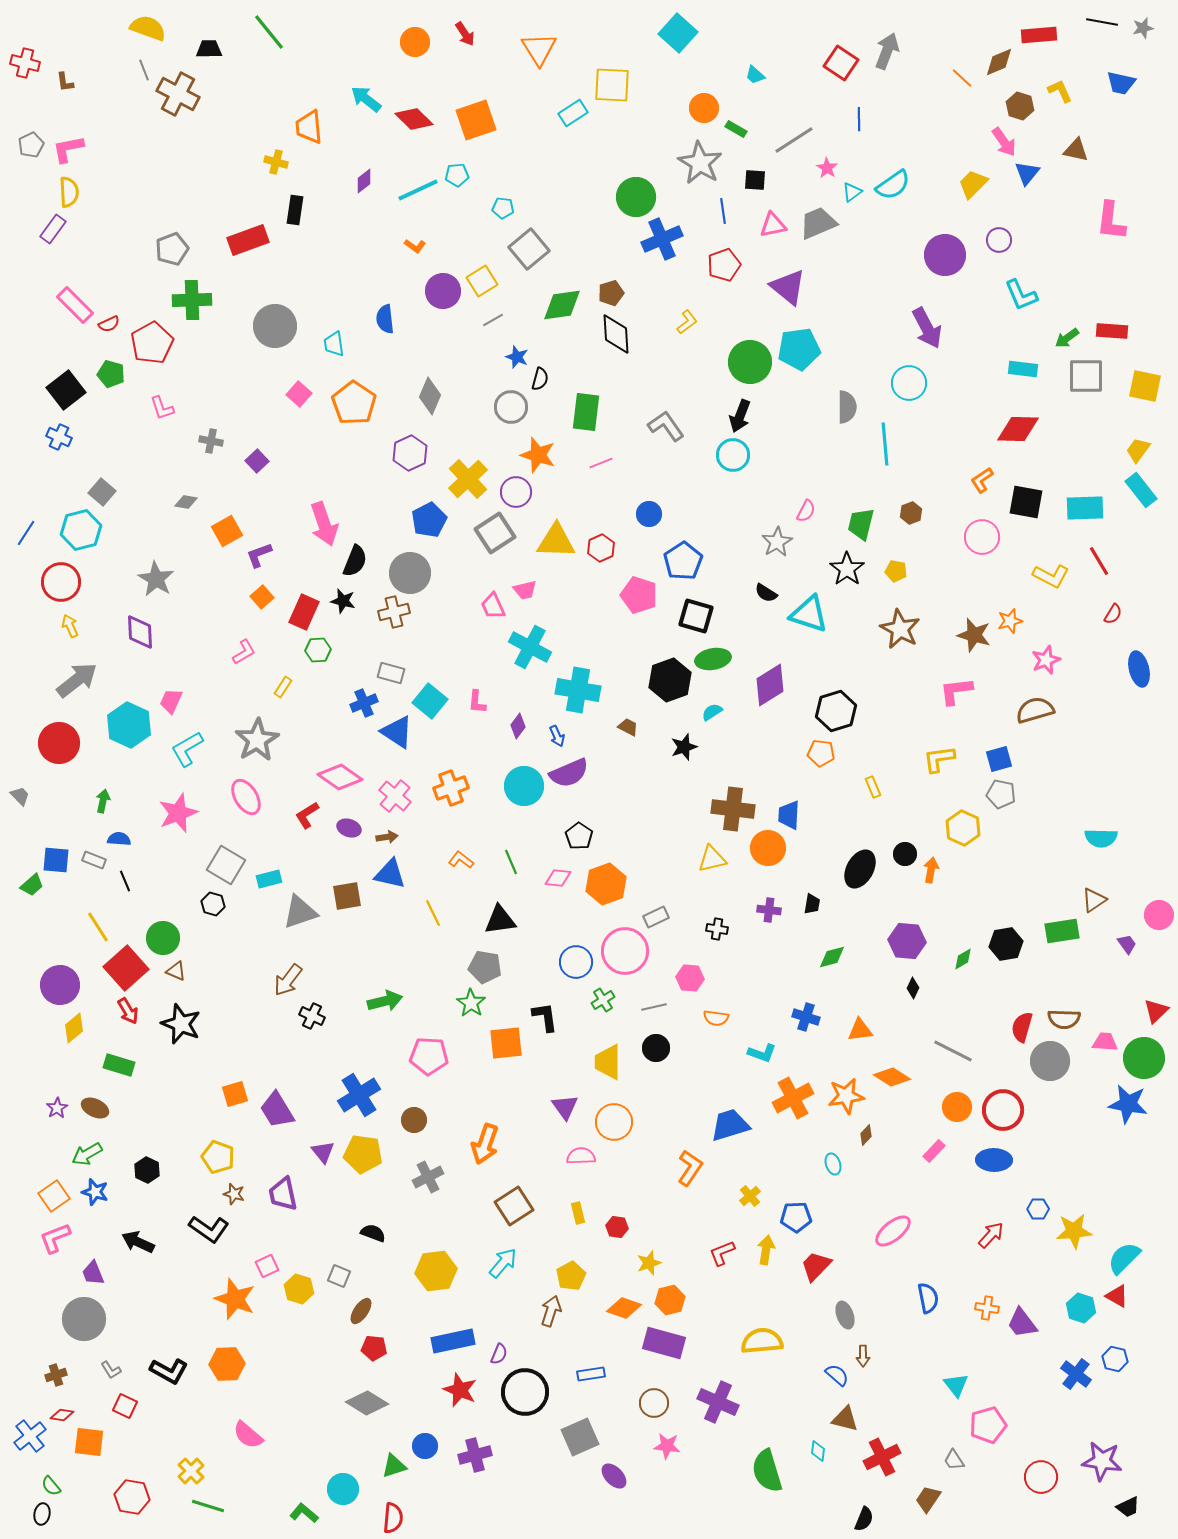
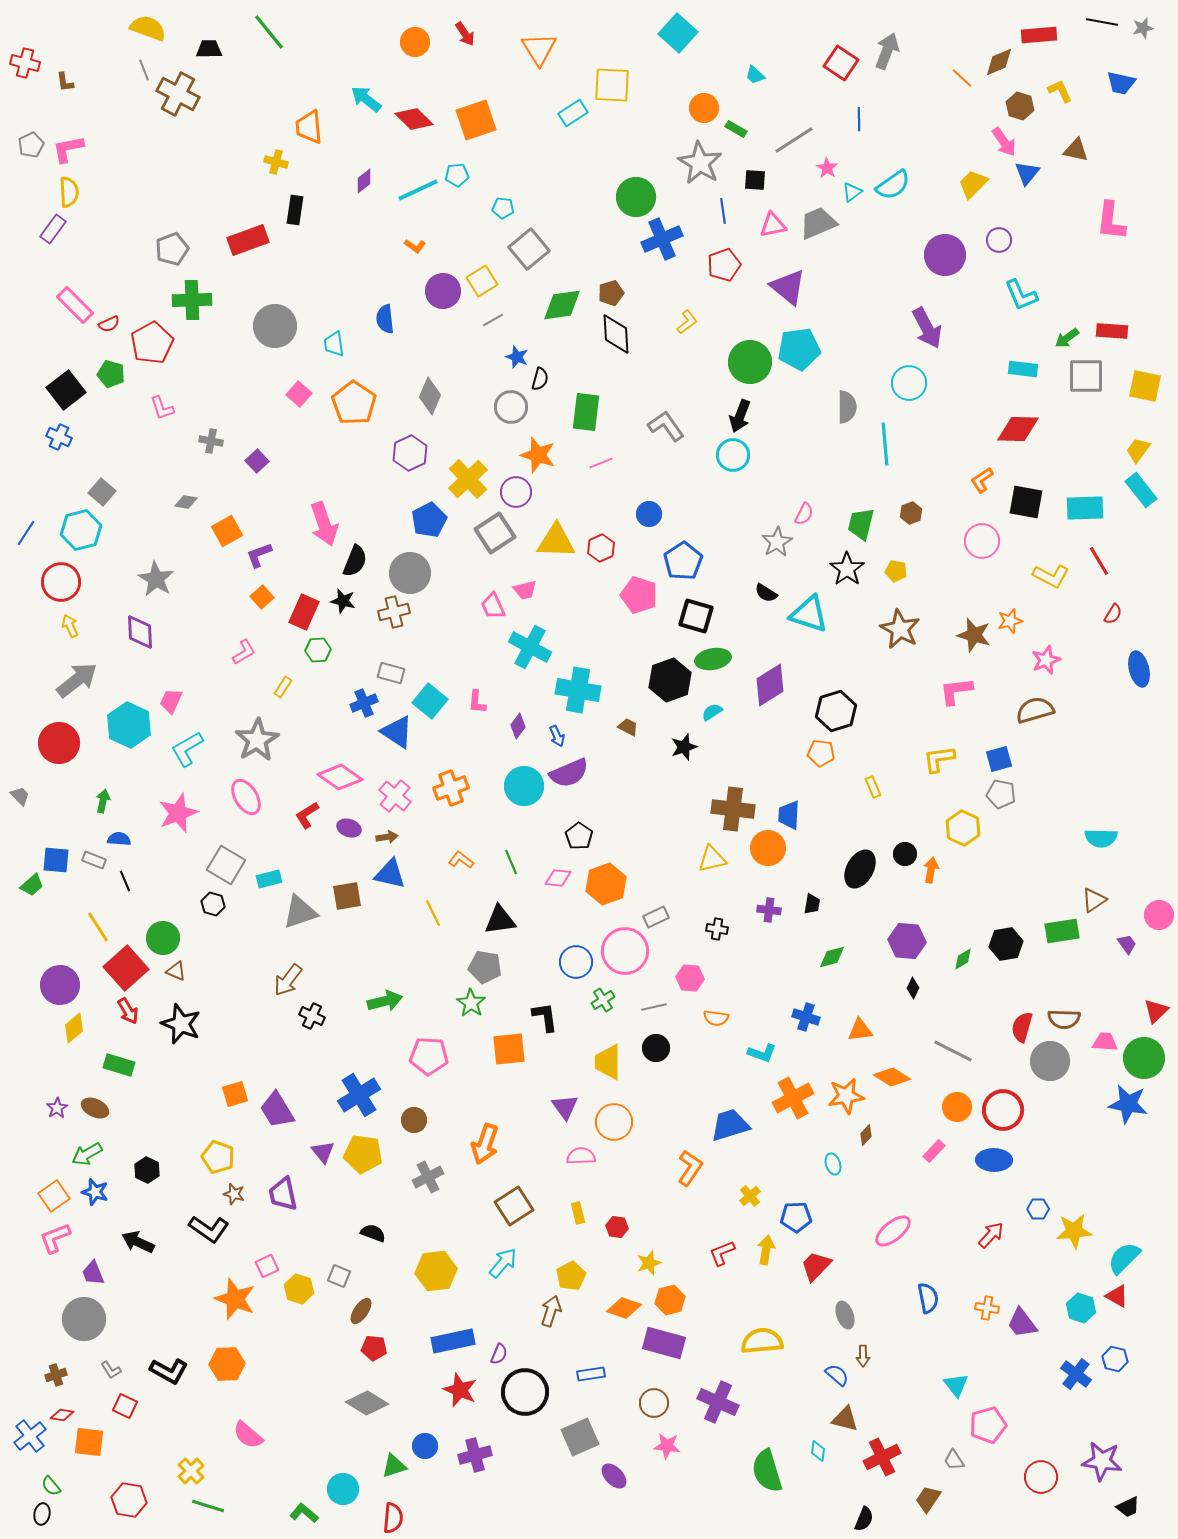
pink semicircle at (806, 511): moved 2 px left, 3 px down
pink circle at (982, 537): moved 4 px down
orange square at (506, 1043): moved 3 px right, 6 px down
red hexagon at (132, 1497): moved 3 px left, 3 px down
